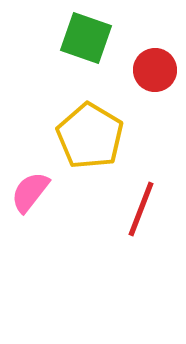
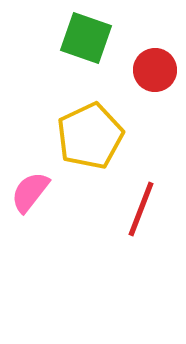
yellow pentagon: rotated 16 degrees clockwise
